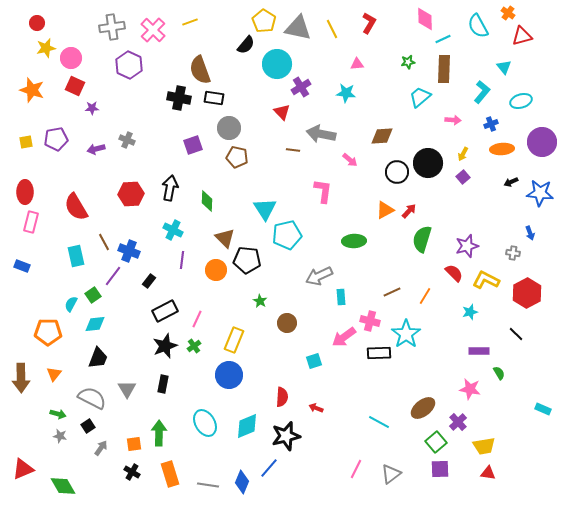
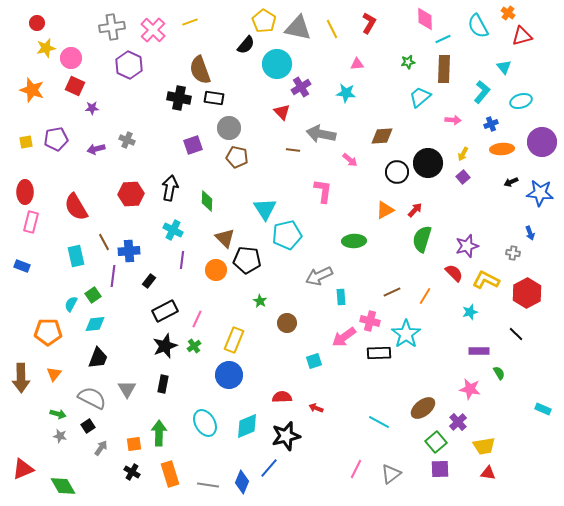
red arrow at (409, 211): moved 6 px right, 1 px up
blue cross at (129, 251): rotated 25 degrees counterclockwise
purple line at (113, 276): rotated 30 degrees counterclockwise
red semicircle at (282, 397): rotated 96 degrees counterclockwise
